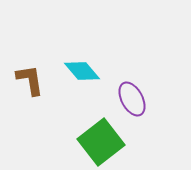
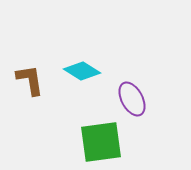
cyan diamond: rotated 18 degrees counterclockwise
green square: rotated 30 degrees clockwise
